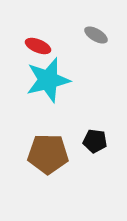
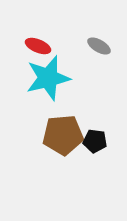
gray ellipse: moved 3 px right, 11 px down
cyan star: moved 2 px up
brown pentagon: moved 15 px right, 19 px up; rotated 6 degrees counterclockwise
